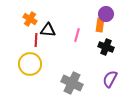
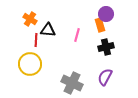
orange rectangle: rotated 24 degrees counterclockwise
black cross: rotated 35 degrees counterclockwise
purple semicircle: moved 5 px left, 2 px up
